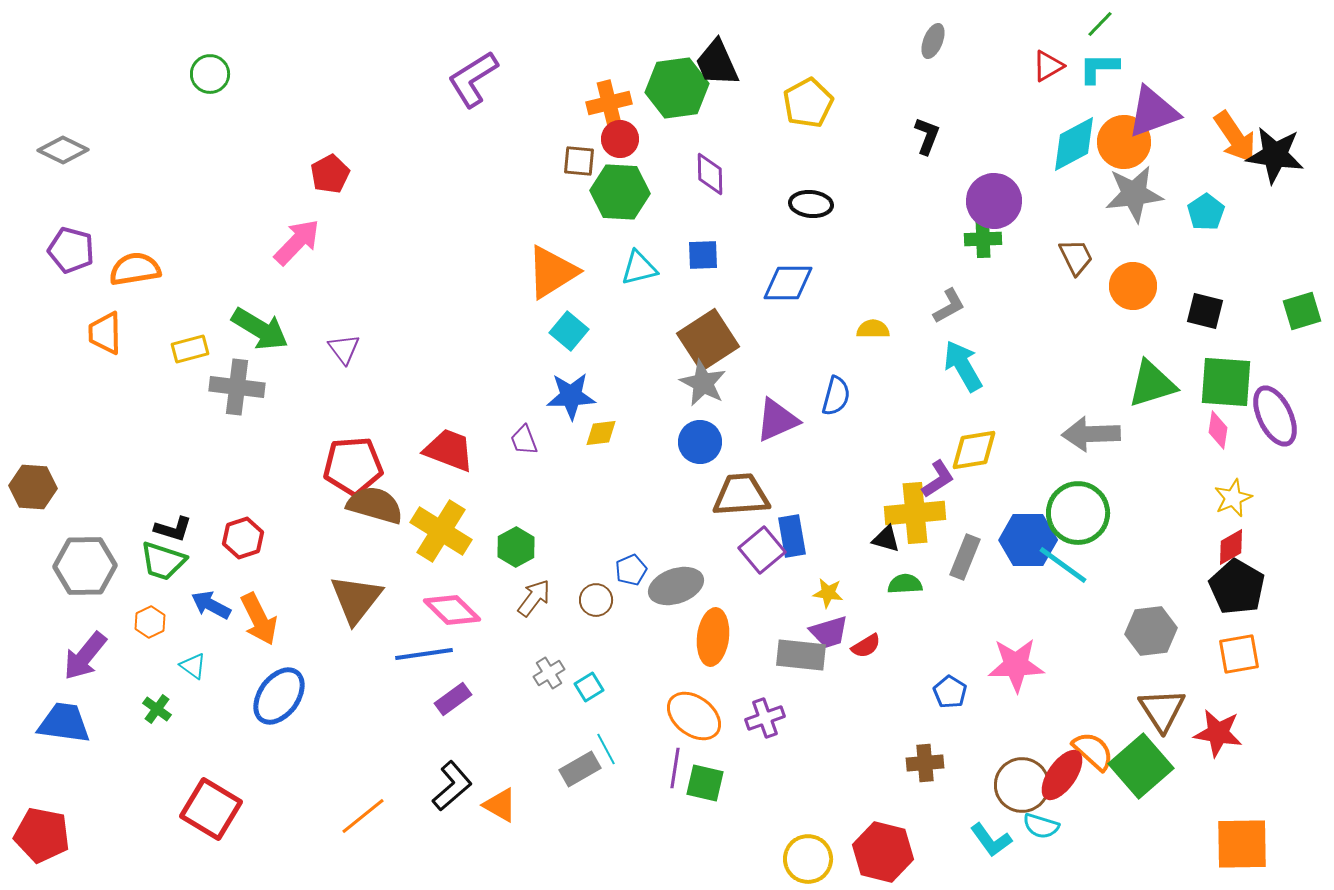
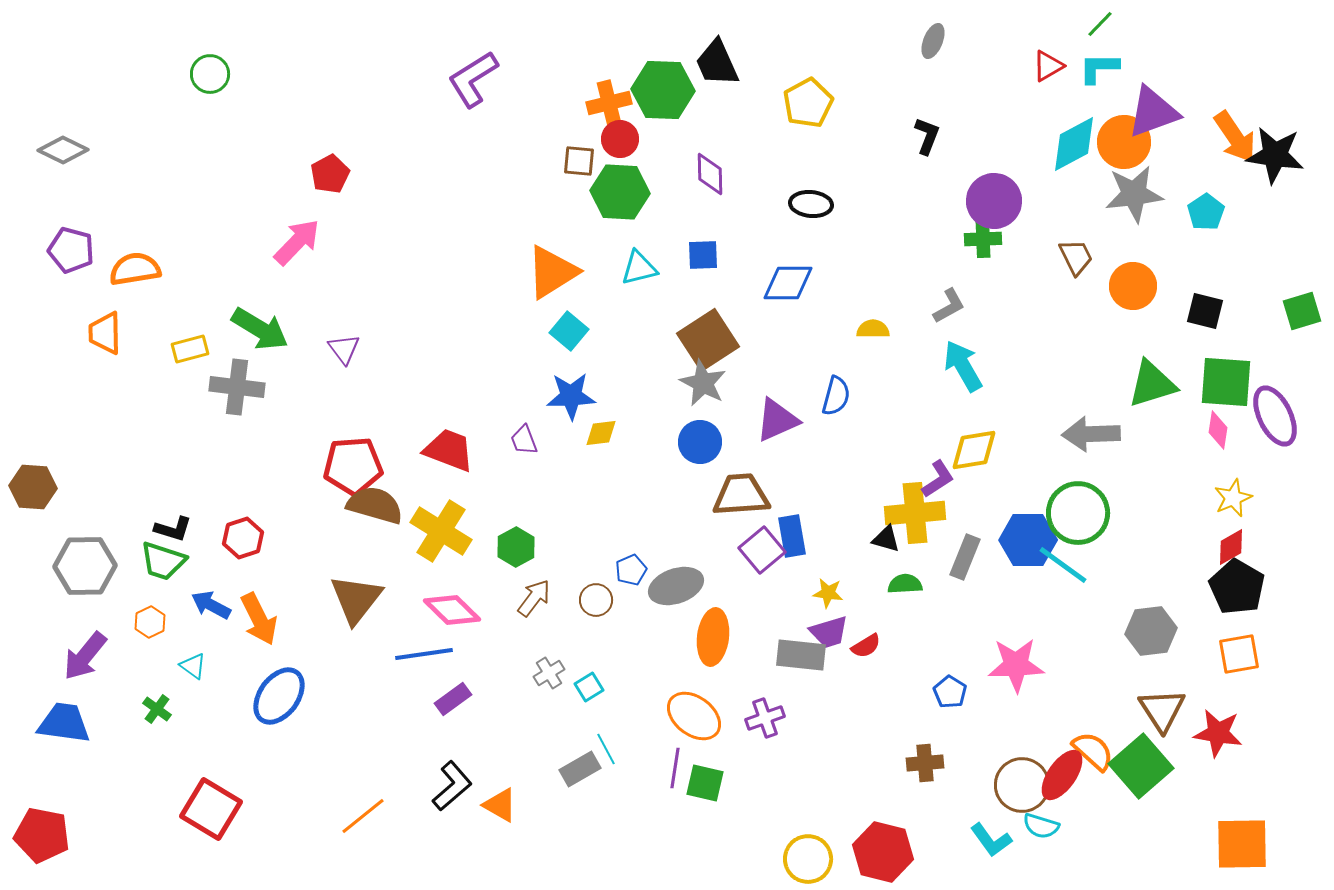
green hexagon at (677, 88): moved 14 px left, 2 px down; rotated 10 degrees clockwise
